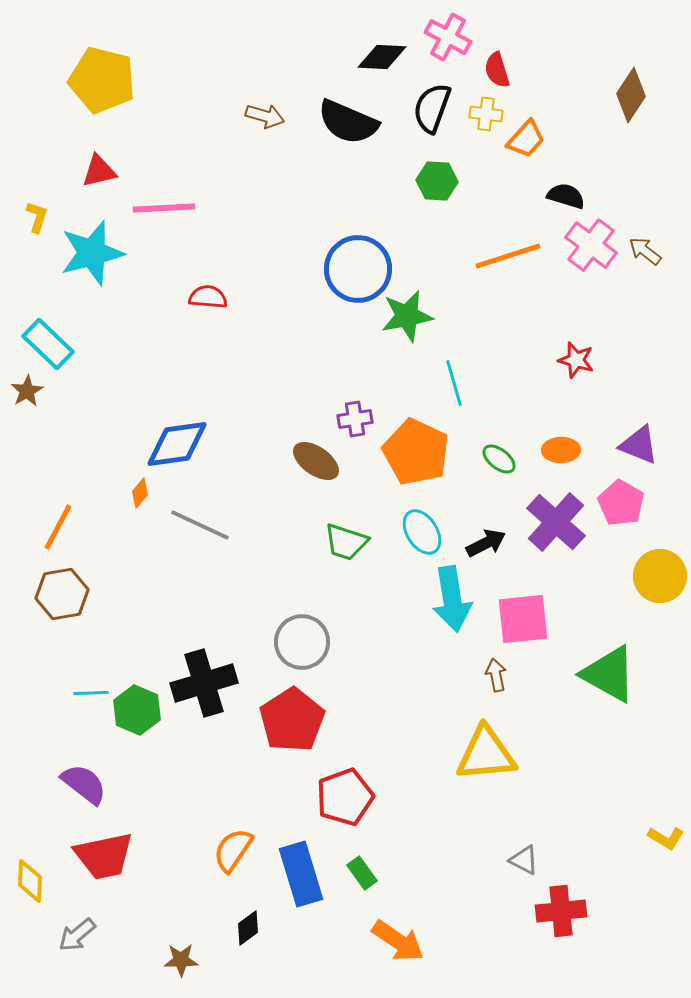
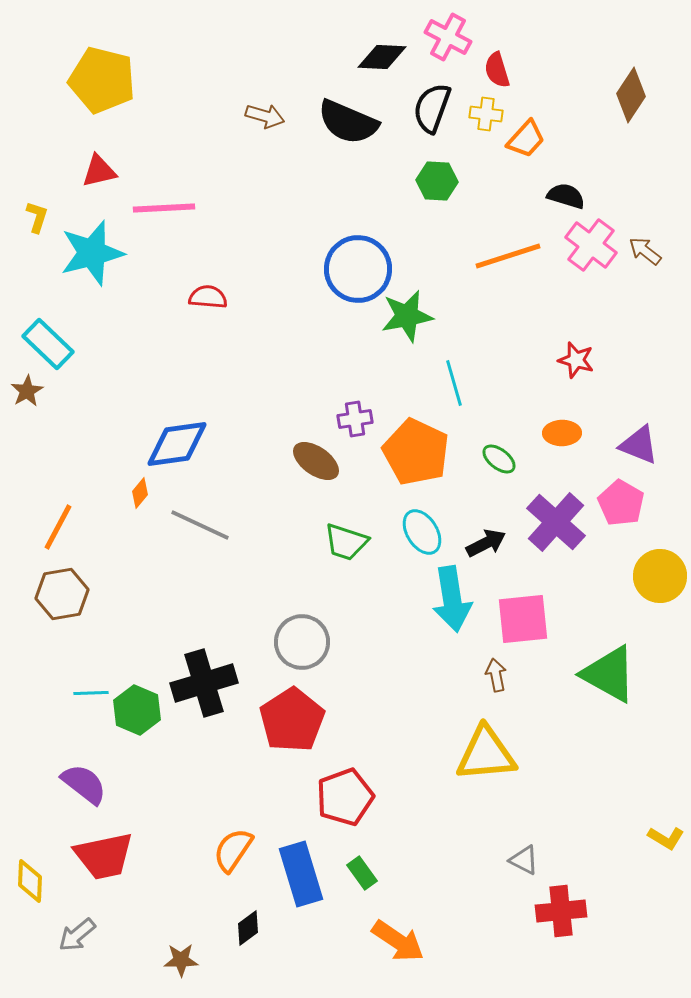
orange ellipse at (561, 450): moved 1 px right, 17 px up
